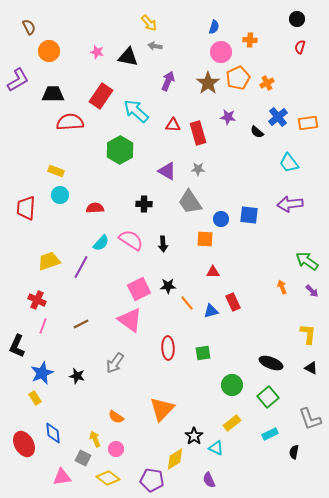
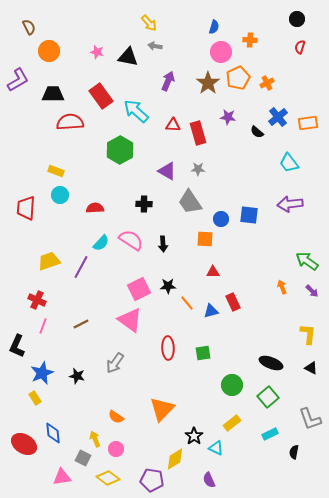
red rectangle at (101, 96): rotated 70 degrees counterclockwise
red ellipse at (24, 444): rotated 30 degrees counterclockwise
